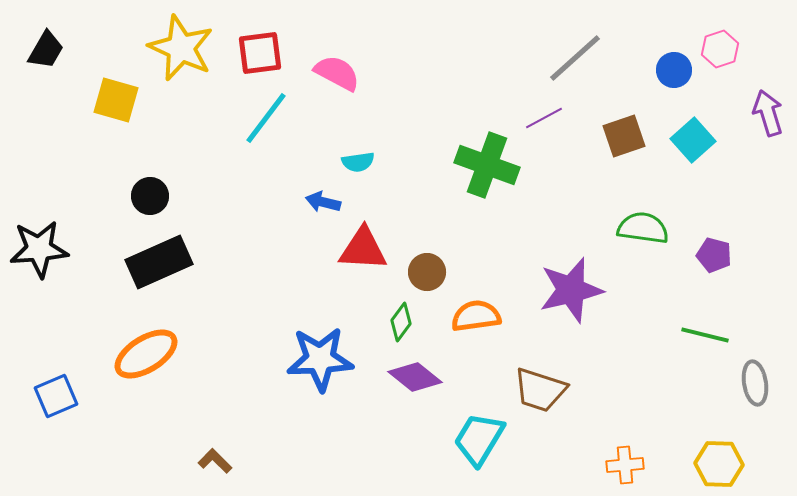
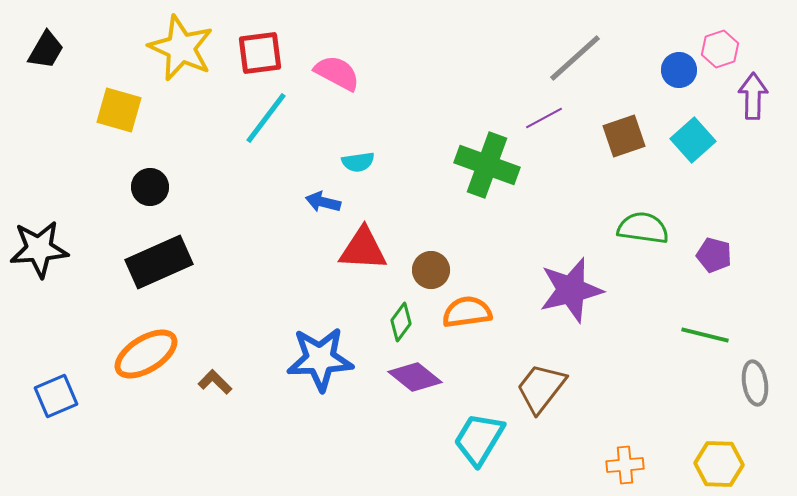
blue circle: moved 5 px right
yellow square: moved 3 px right, 10 px down
purple arrow: moved 15 px left, 17 px up; rotated 18 degrees clockwise
black circle: moved 9 px up
brown circle: moved 4 px right, 2 px up
orange semicircle: moved 9 px left, 4 px up
brown trapezoid: moved 1 px right, 2 px up; rotated 110 degrees clockwise
brown L-shape: moved 79 px up
